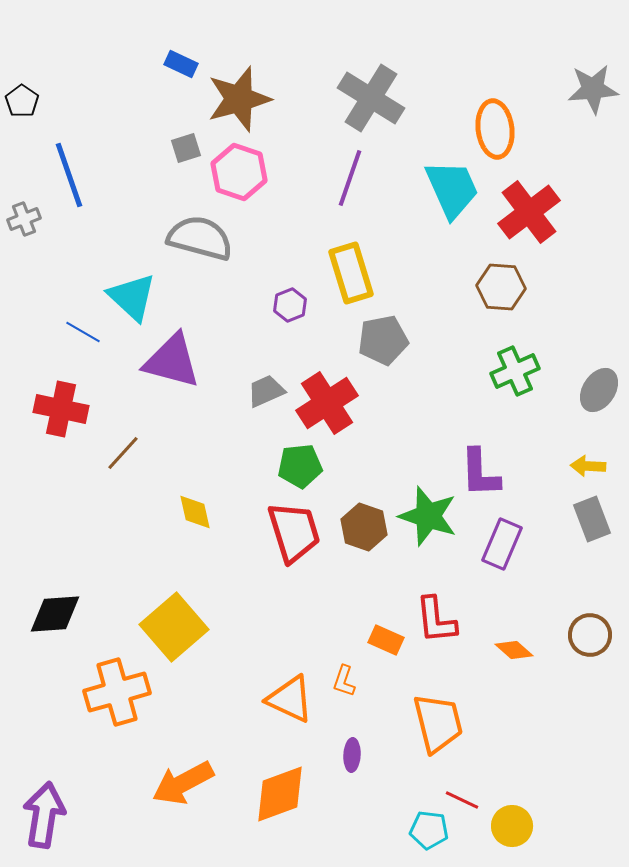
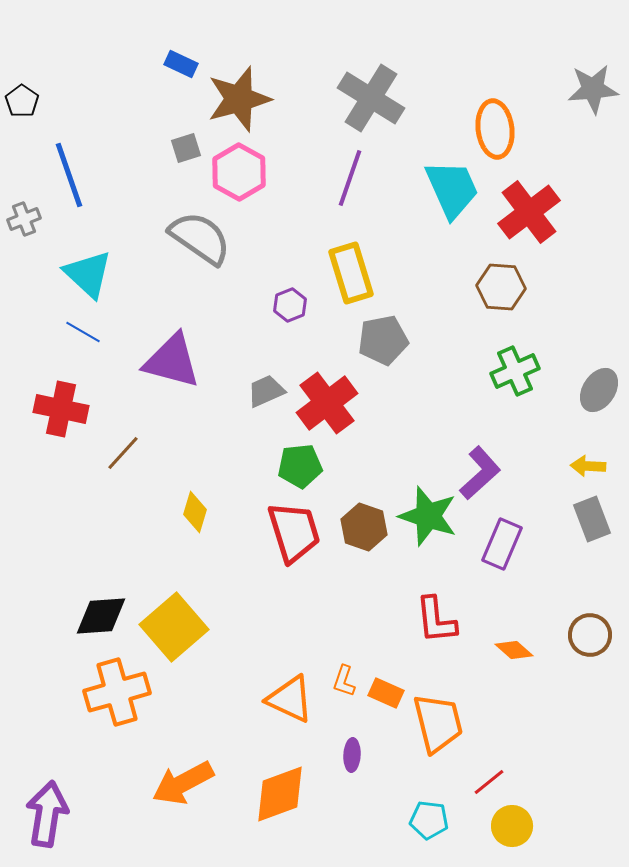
pink hexagon at (239, 172): rotated 10 degrees clockwise
gray semicircle at (200, 238): rotated 20 degrees clockwise
cyan triangle at (132, 297): moved 44 px left, 23 px up
red cross at (327, 403): rotated 4 degrees counterclockwise
purple L-shape at (480, 473): rotated 130 degrees counterclockwise
yellow diamond at (195, 512): rotated 30 degrees clockwise
black diamond at (55, 614): moved 46 px right, 2 px down
orange rectangle at (386, 640): moved 53 px down
red line at (462, 800): moved 27 px right, 18 px up; rotated 64 degrees counterclockwise
purple arrow at (44, 815): moved 3 px right, 1 px up
cyan pentagon at (429, 830): moved 10 px up
